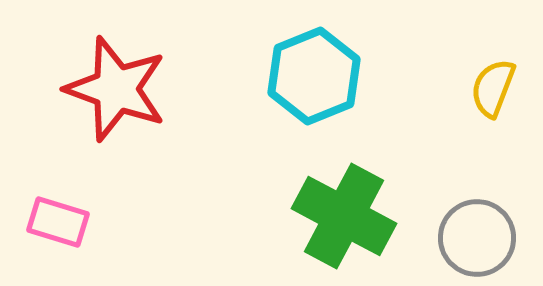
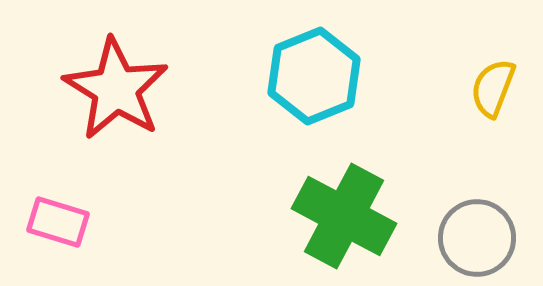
red star: rotated 12 degrees clockwise
